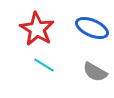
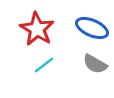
cyan line: rotated 70 degrees counterclockwise
gray semicircle: moved 8 px up
